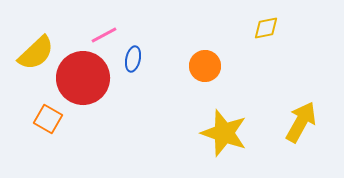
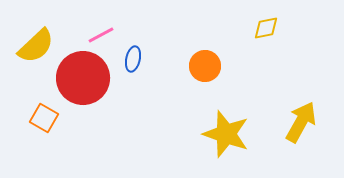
pink line: moved 3 px left
yellow semicircle: moved 7 px up
orange square: moved 4 px left, 1 px up
yellow star: moved 2 px right, 1 px down
